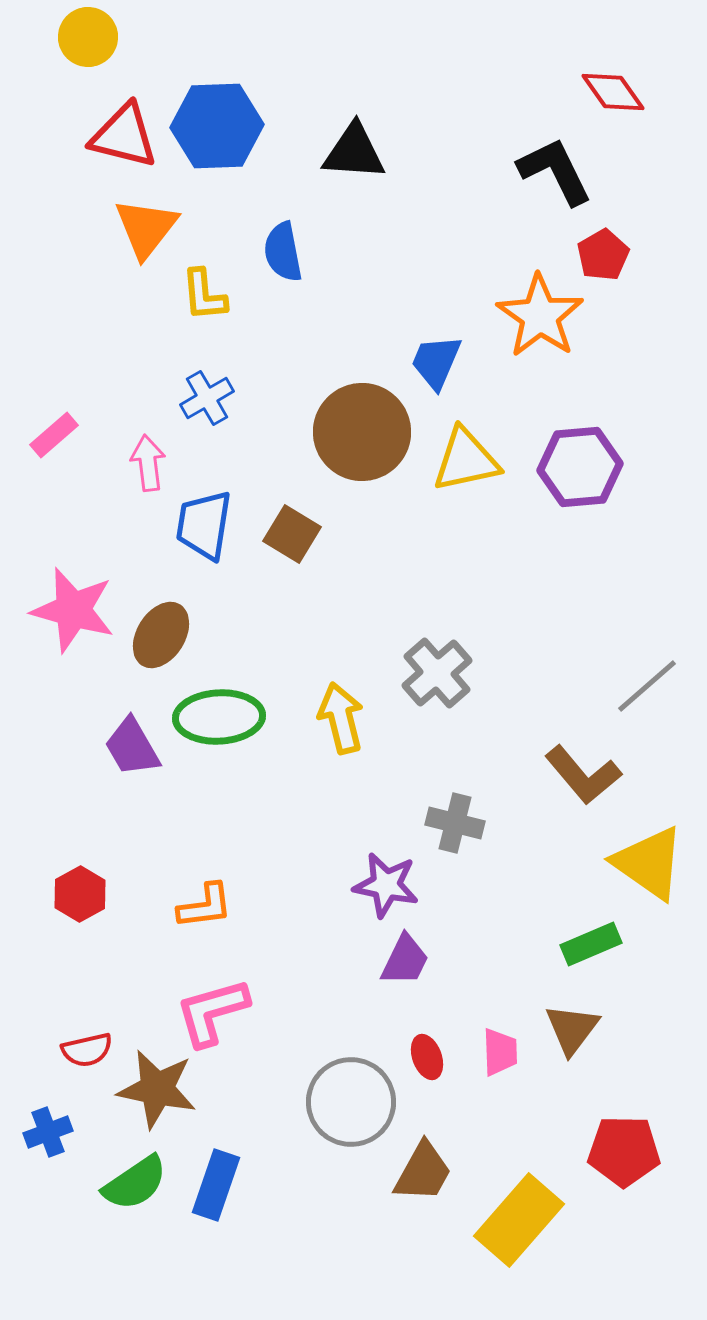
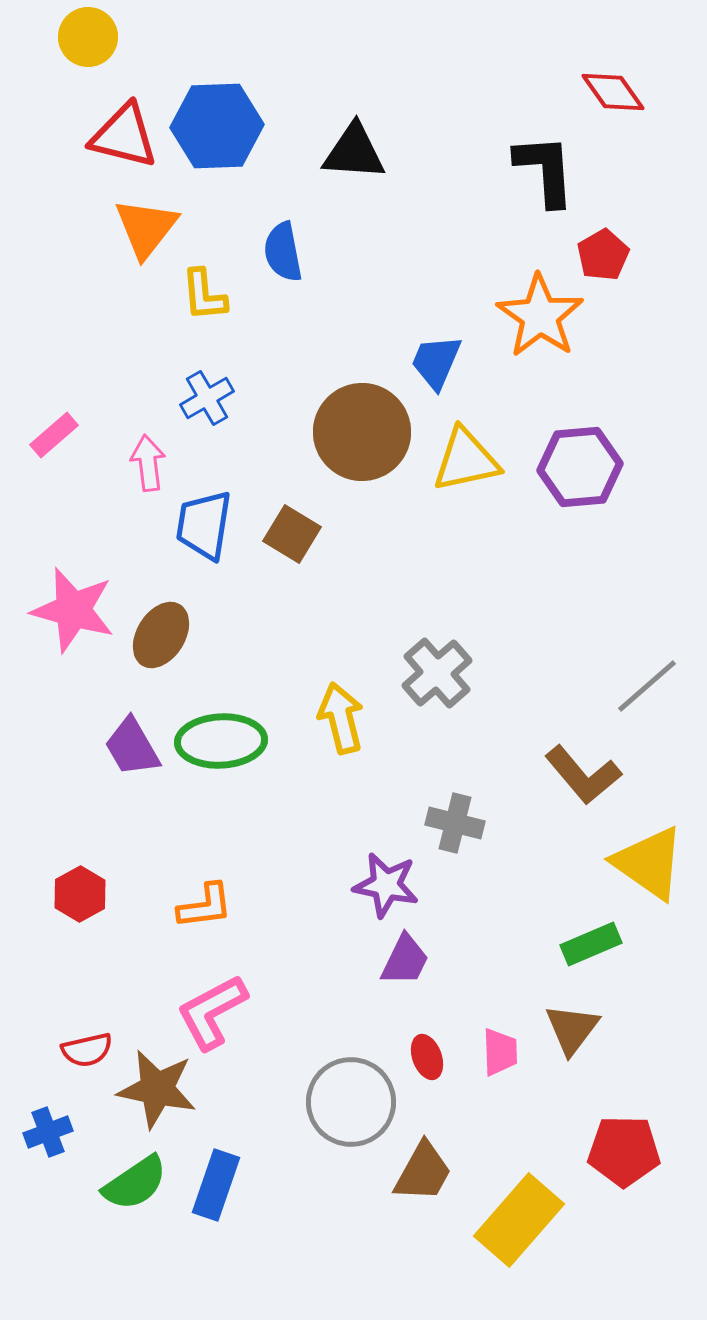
black L-shape at (555, 171): moved 10 px left, 1 px up; rotated 22 degrees clockwise
green ellipse at (219, 717): moved 2 px right, 24 px down
pink L-shape at (212, 1012): rotated 12 degrees counterclockwise
